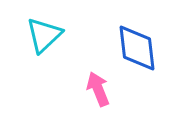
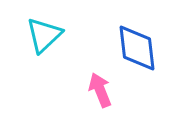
pink arrow: moved 2 px right, 1 px down
